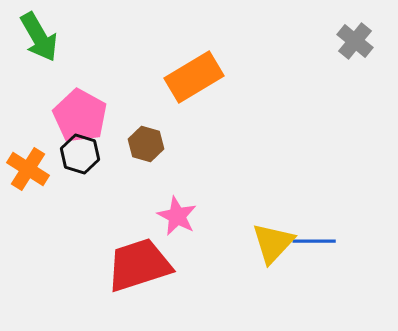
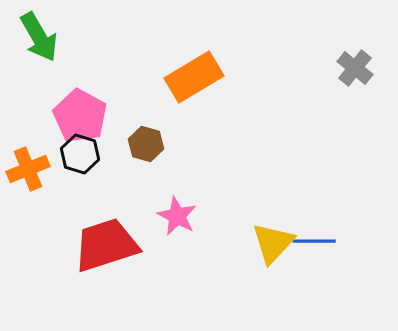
gray cross: moved 27 px down
orange cross: rotated 36 degrees clockwise
red trapezoid: moved 33 px left, 20 px up
